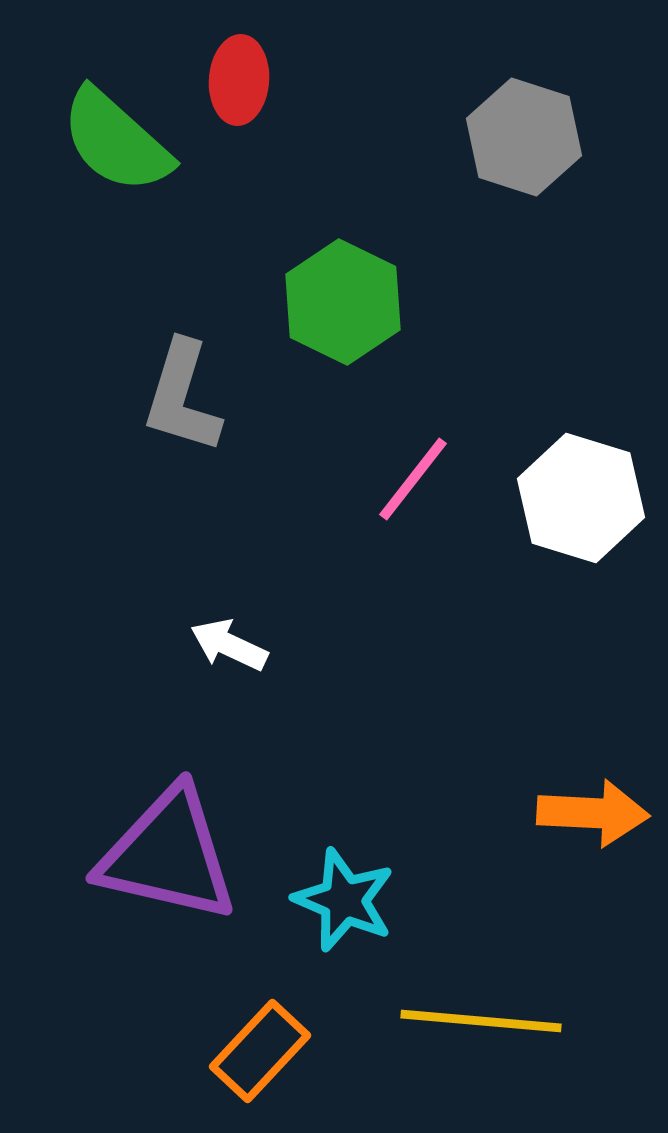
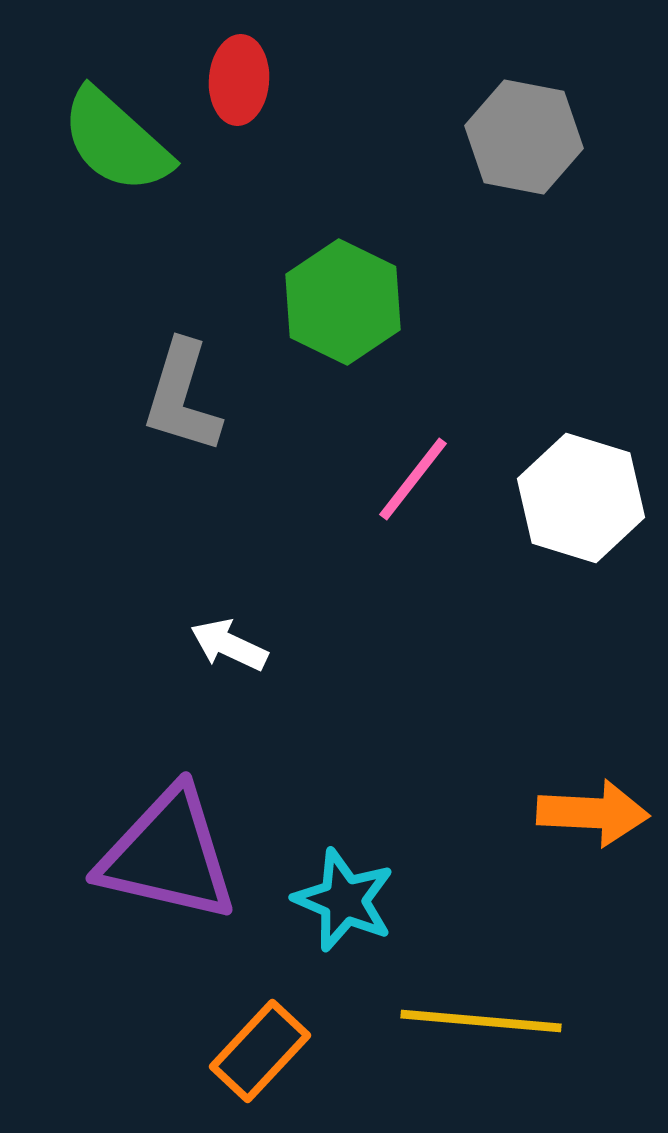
gray hexagon: rotated 7 degrees counterclockwise
